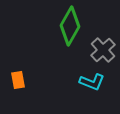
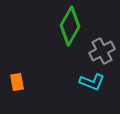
gray cross: moved 1 px left, 1 px down; rotated 15 degrees clockwise
orange rectangle: moved 1 px left, 2 px down
